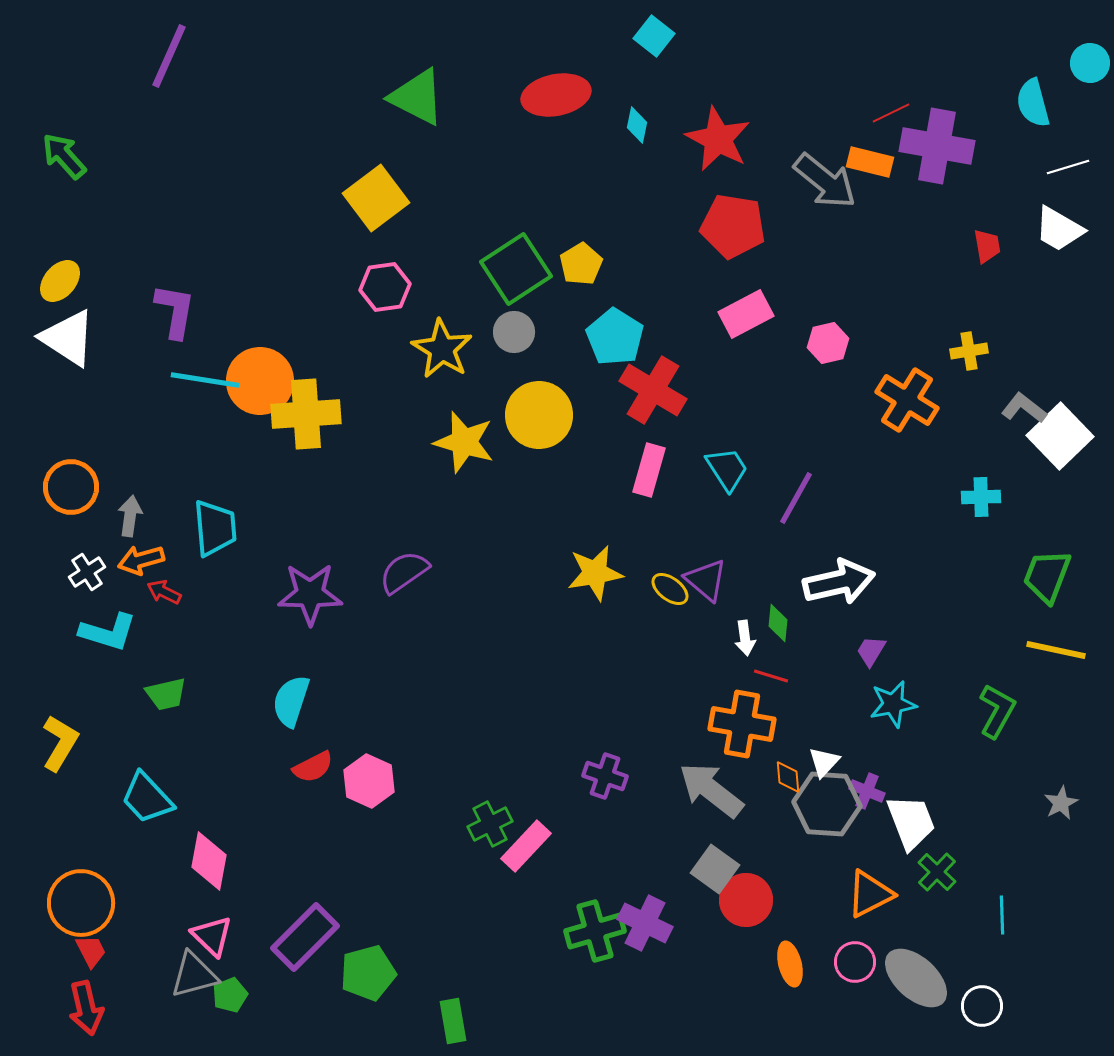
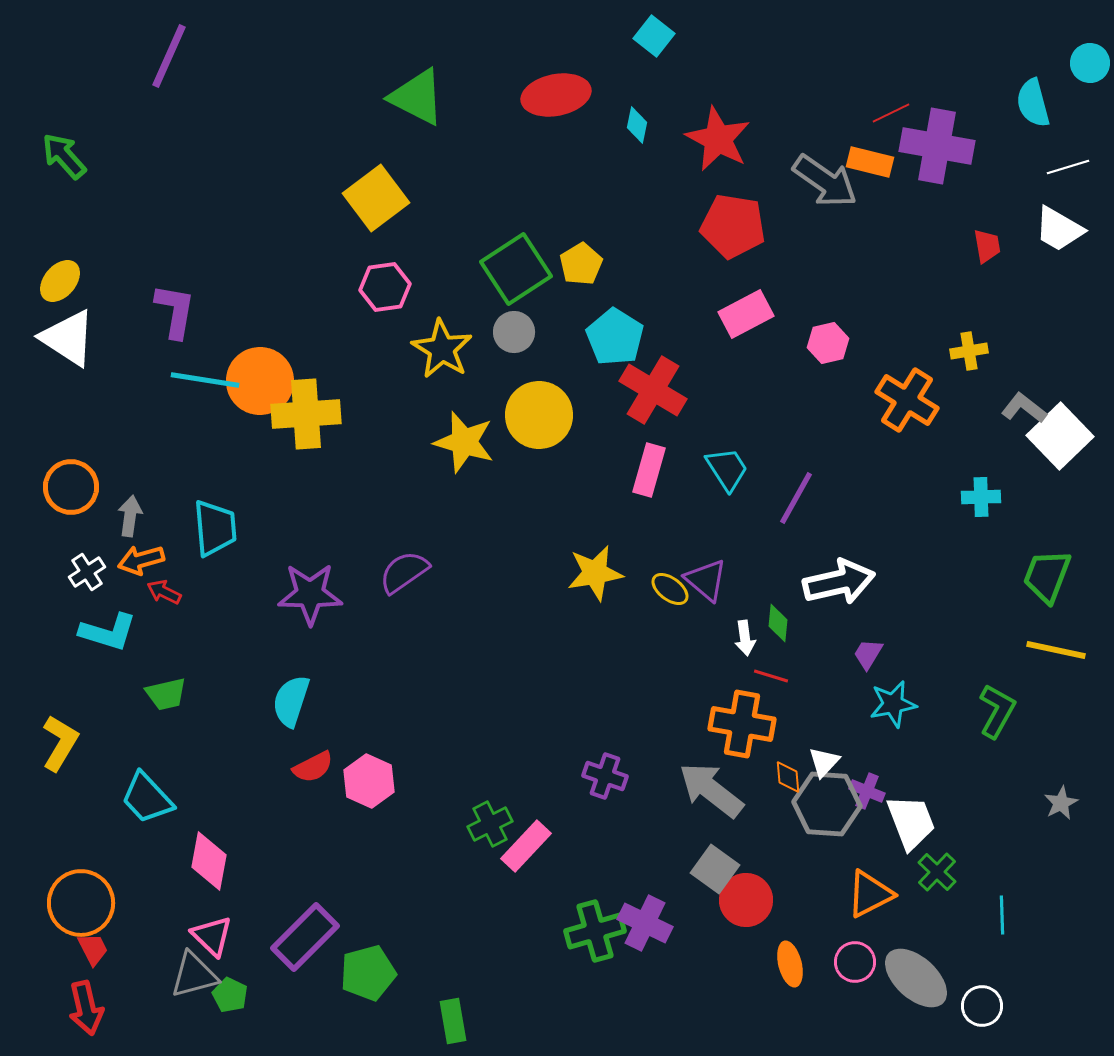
gray arrow at (825, 181): rotated 4 degrees counterclockwise
purple trapezoid at (871, 651): moved 3 px left, 3 px down
red trapezoid at (91, 951): moved 2 px right, 2 px up
green pentagon at (230, 995): rotated 24 degrees counterclockwise
